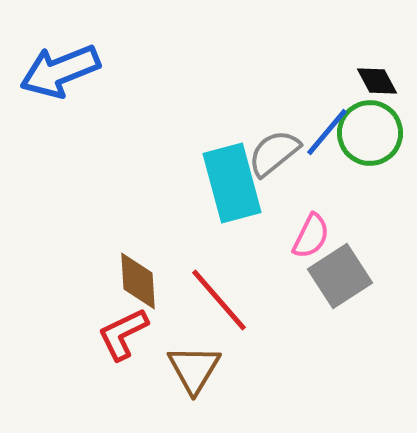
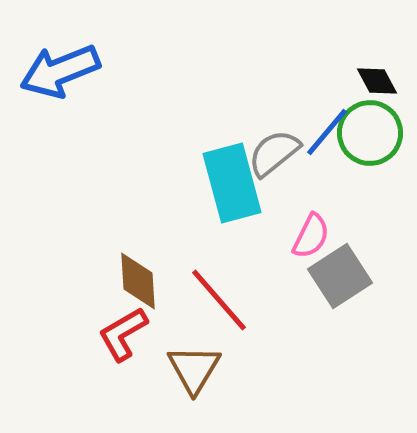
red L-shape: rotated 4 degrees counterclockwise
